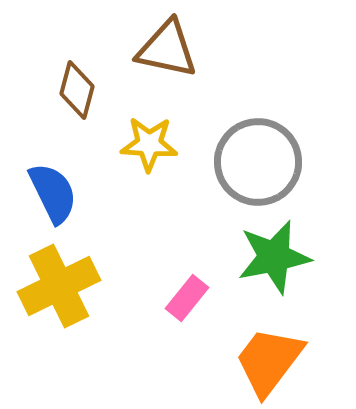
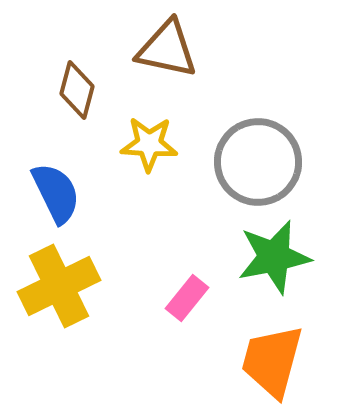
blue semicircle: moved 3 px right
orange trapezoid: moved 3 px right; rotated 22 degrees counterclockwise
